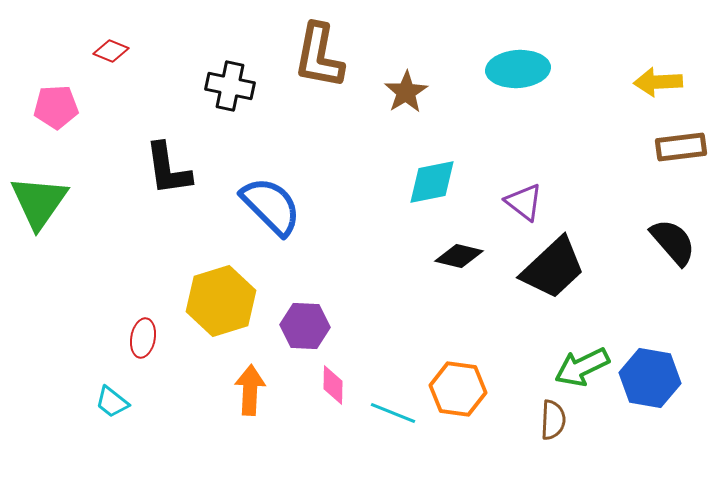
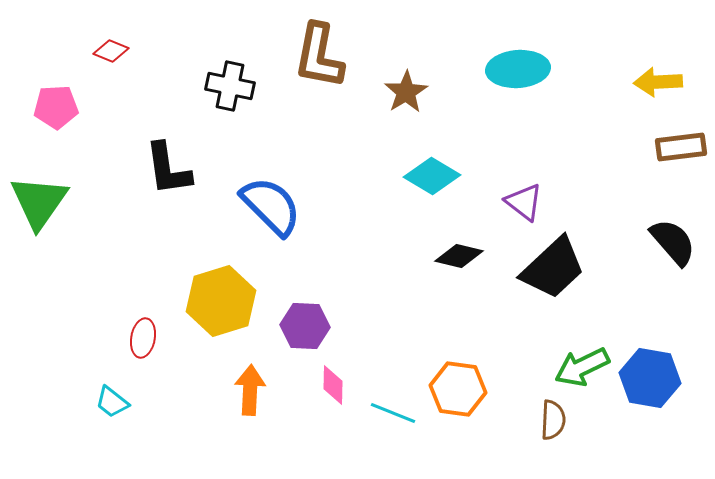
cyan diamond: moved 6 px up; rotated 42 degrees clockwise
